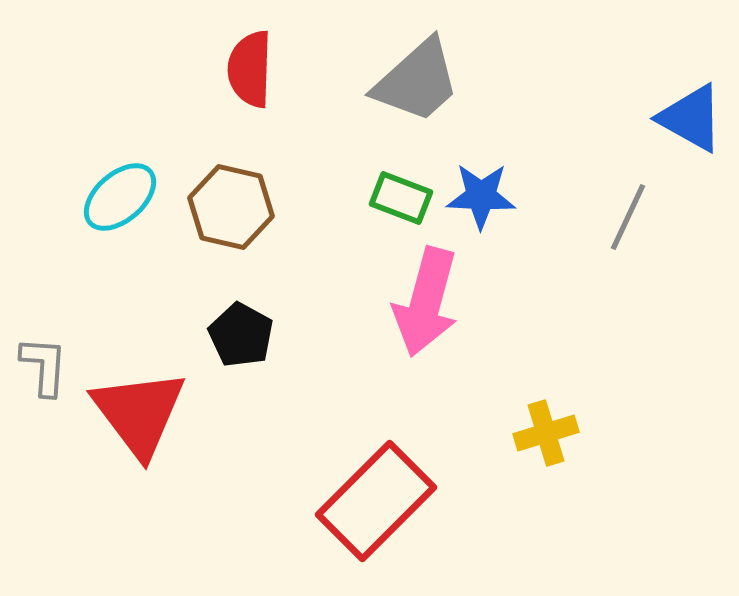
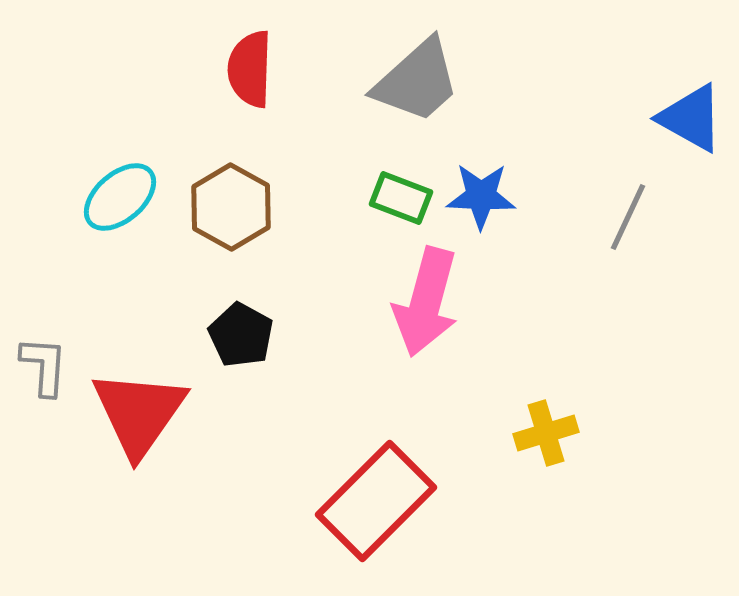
brown hexagon: rotated 16 degrees clockwise
red triangle: rotated 12 degrees clockwise
